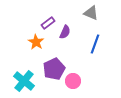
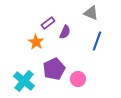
blue line: moved 2 px right, 3 px up
pink circle: moved 5 px right, 2 px up
